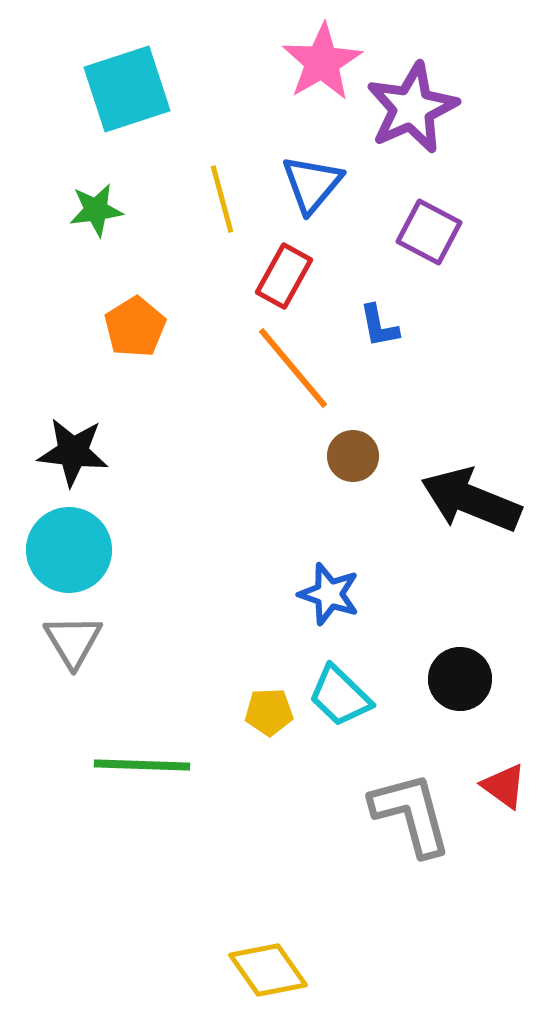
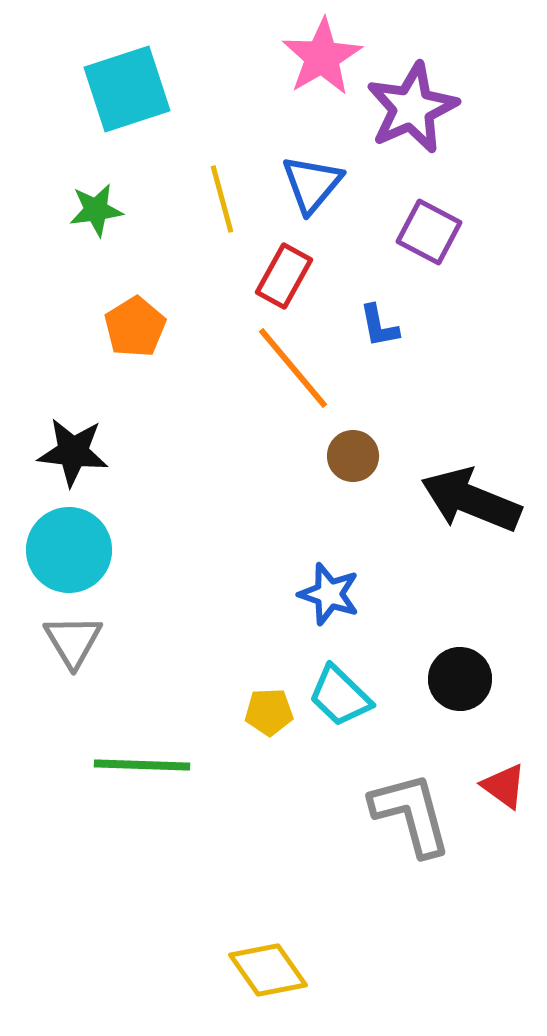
pink star: moved 5 px up
